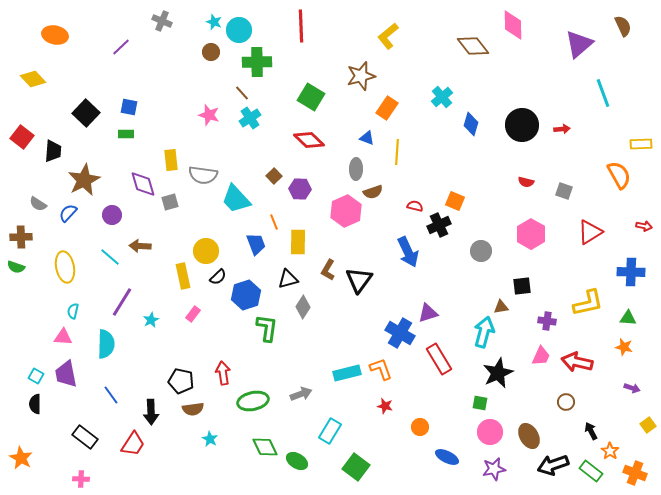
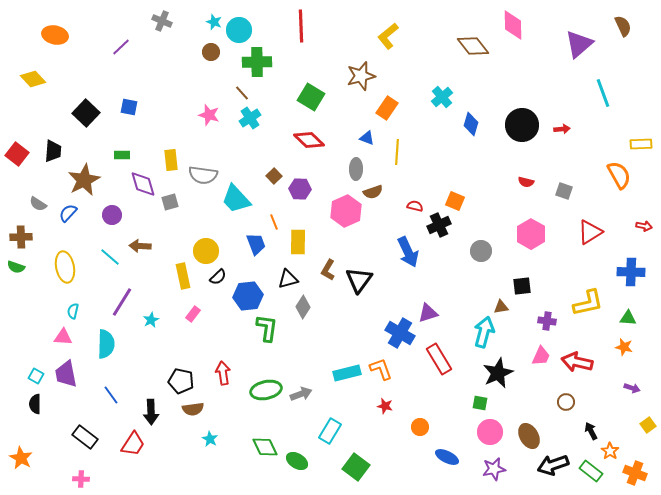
green rectangle at (126, 134): moved 4 px left, 21 px down
red square at (22, 137): moved 5 px left, 17 px down
blue hexagon at (246, 295): moved 2 px right, 1 px down; rotated 12 degrees clockwise
green ellipse at (253, 401): moved 13 px right, 11 px up
